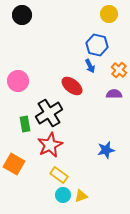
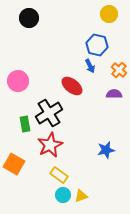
black circle: moved 7 px right, 3 px down
